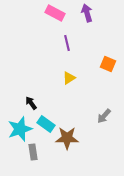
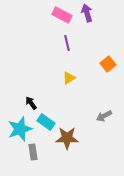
pink rectangle: moved 7 px right, 2 px down
orange square: rotated 28 degrees clockwise
gray arrow: rotated 21 degrees clockwise
cyan rectangle: moved 2 px up
